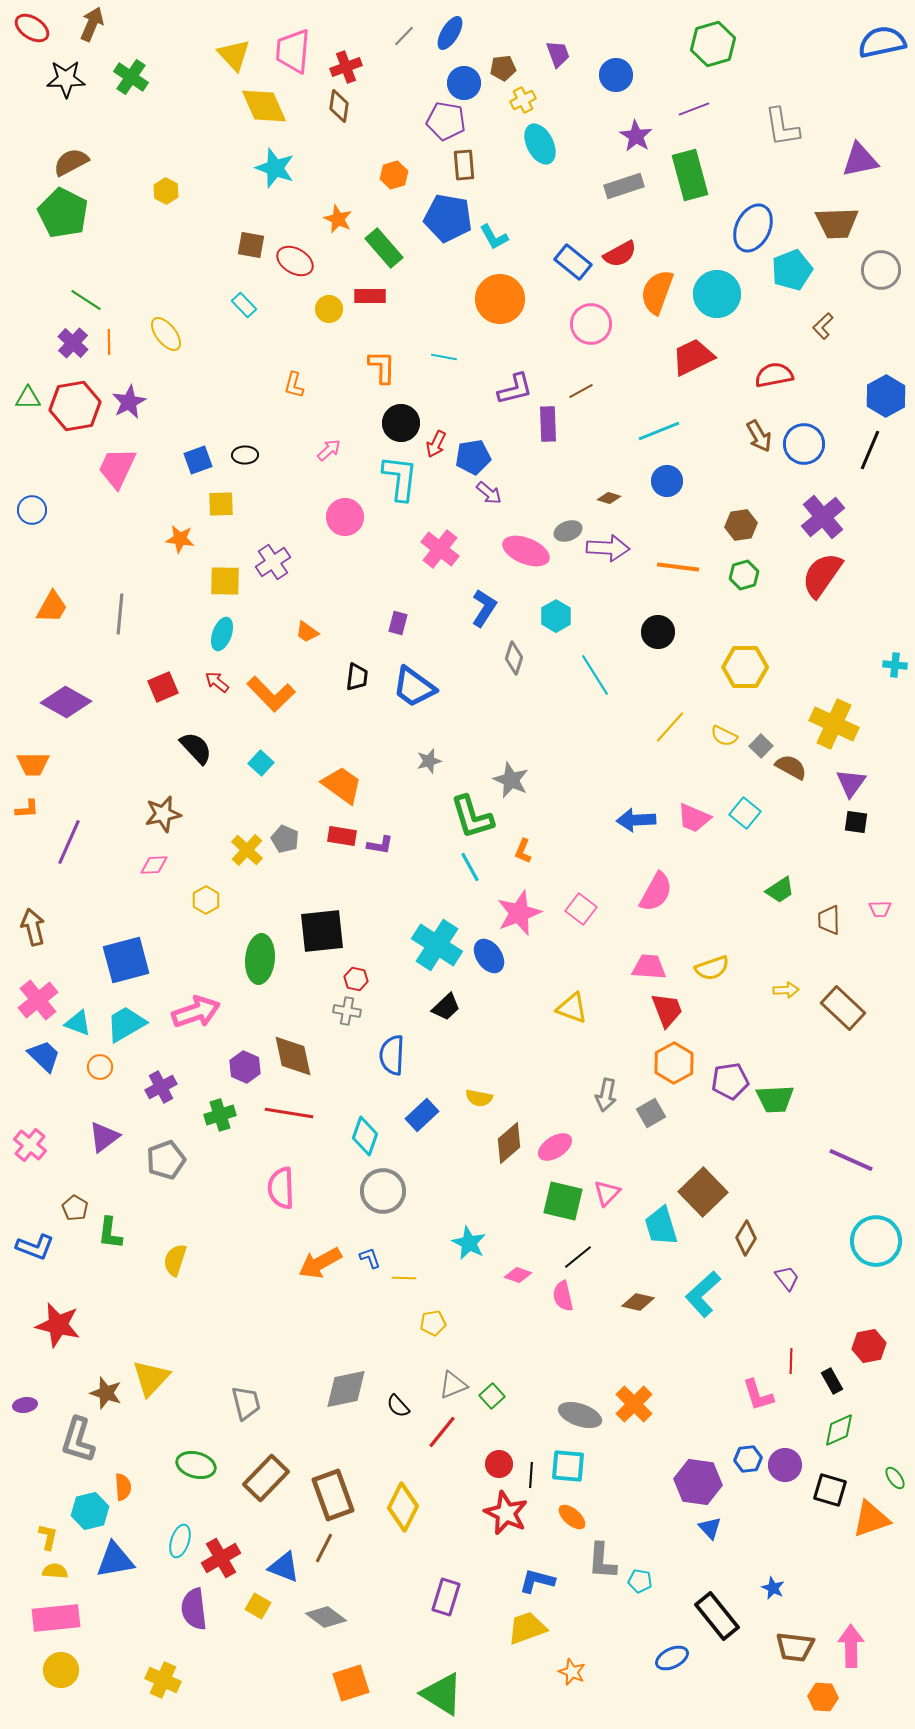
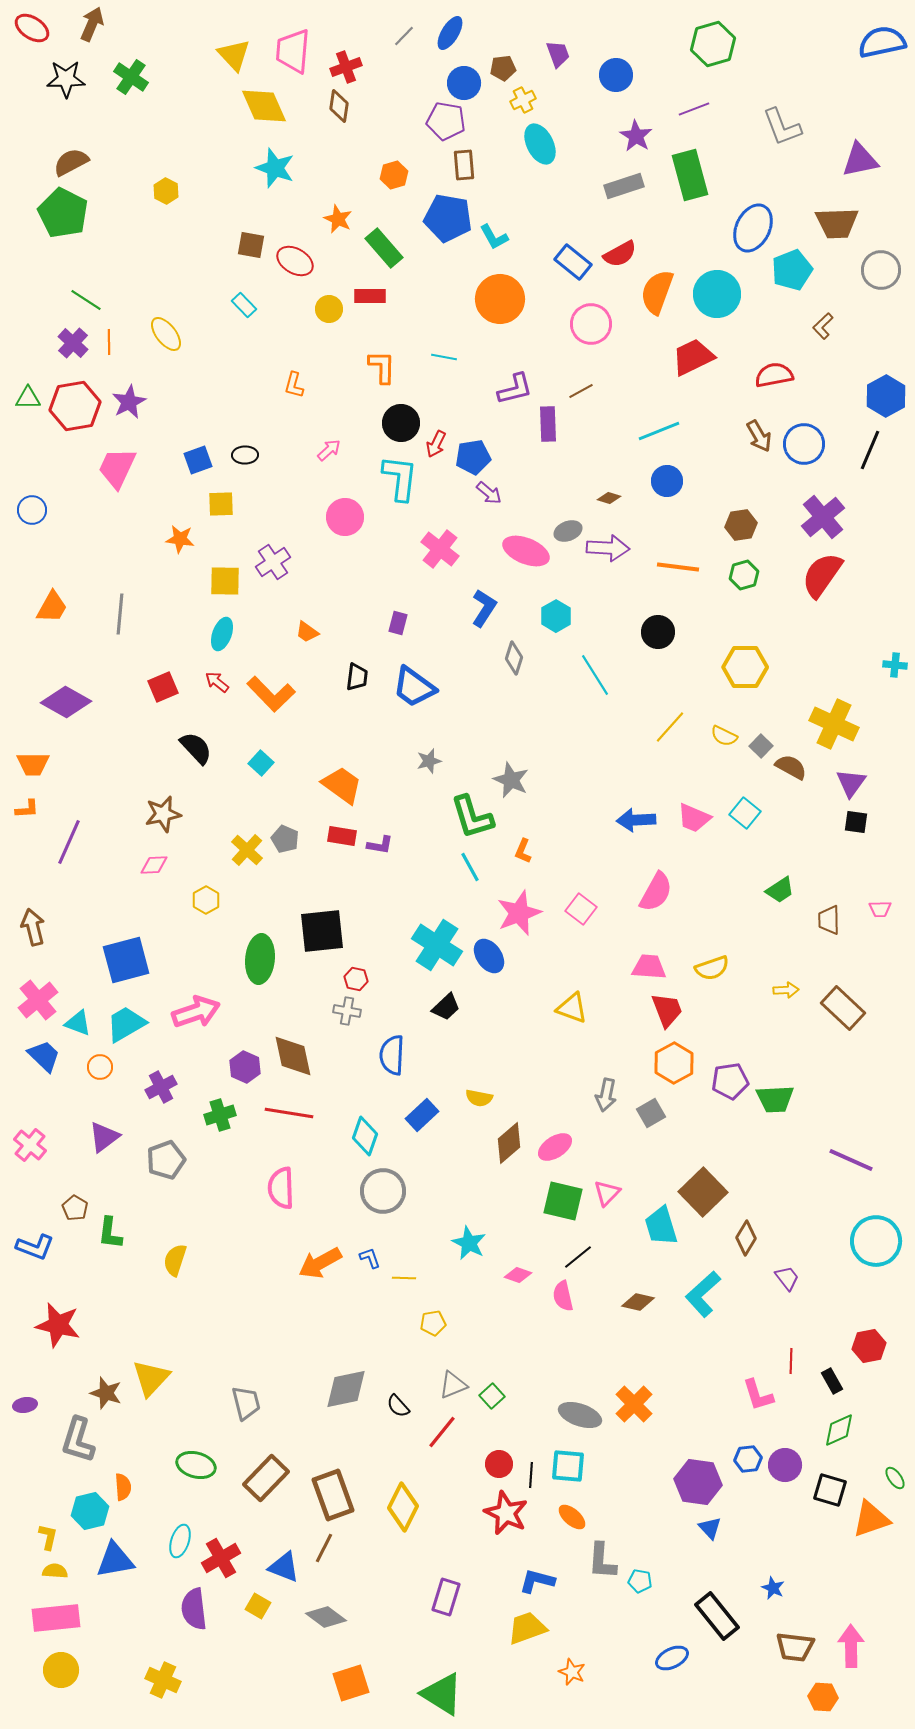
gray L-shape at (782, 127): rotated 12 degrees counterclockwise
